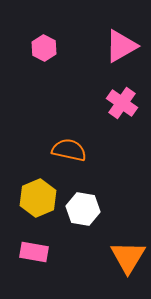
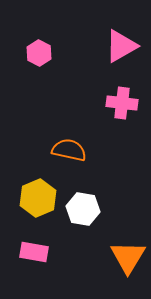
pink hexagon: moved 5 px left, 5 px down
pink cross: rotated 28 degrees counterclockwise
